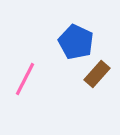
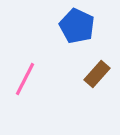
blue pentagon: moved 1 px right, 16 px up
